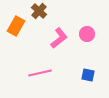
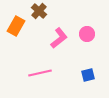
blue square: rotated 24 degrees counterclockwise
